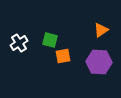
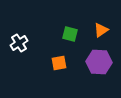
green square: moved 20 px right, 6 px up
orange square: moved 4 px left, 7 px down
